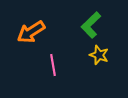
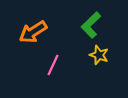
orange arrow: moved 2 px right
pink line: rotated 35 degrees clockwise
